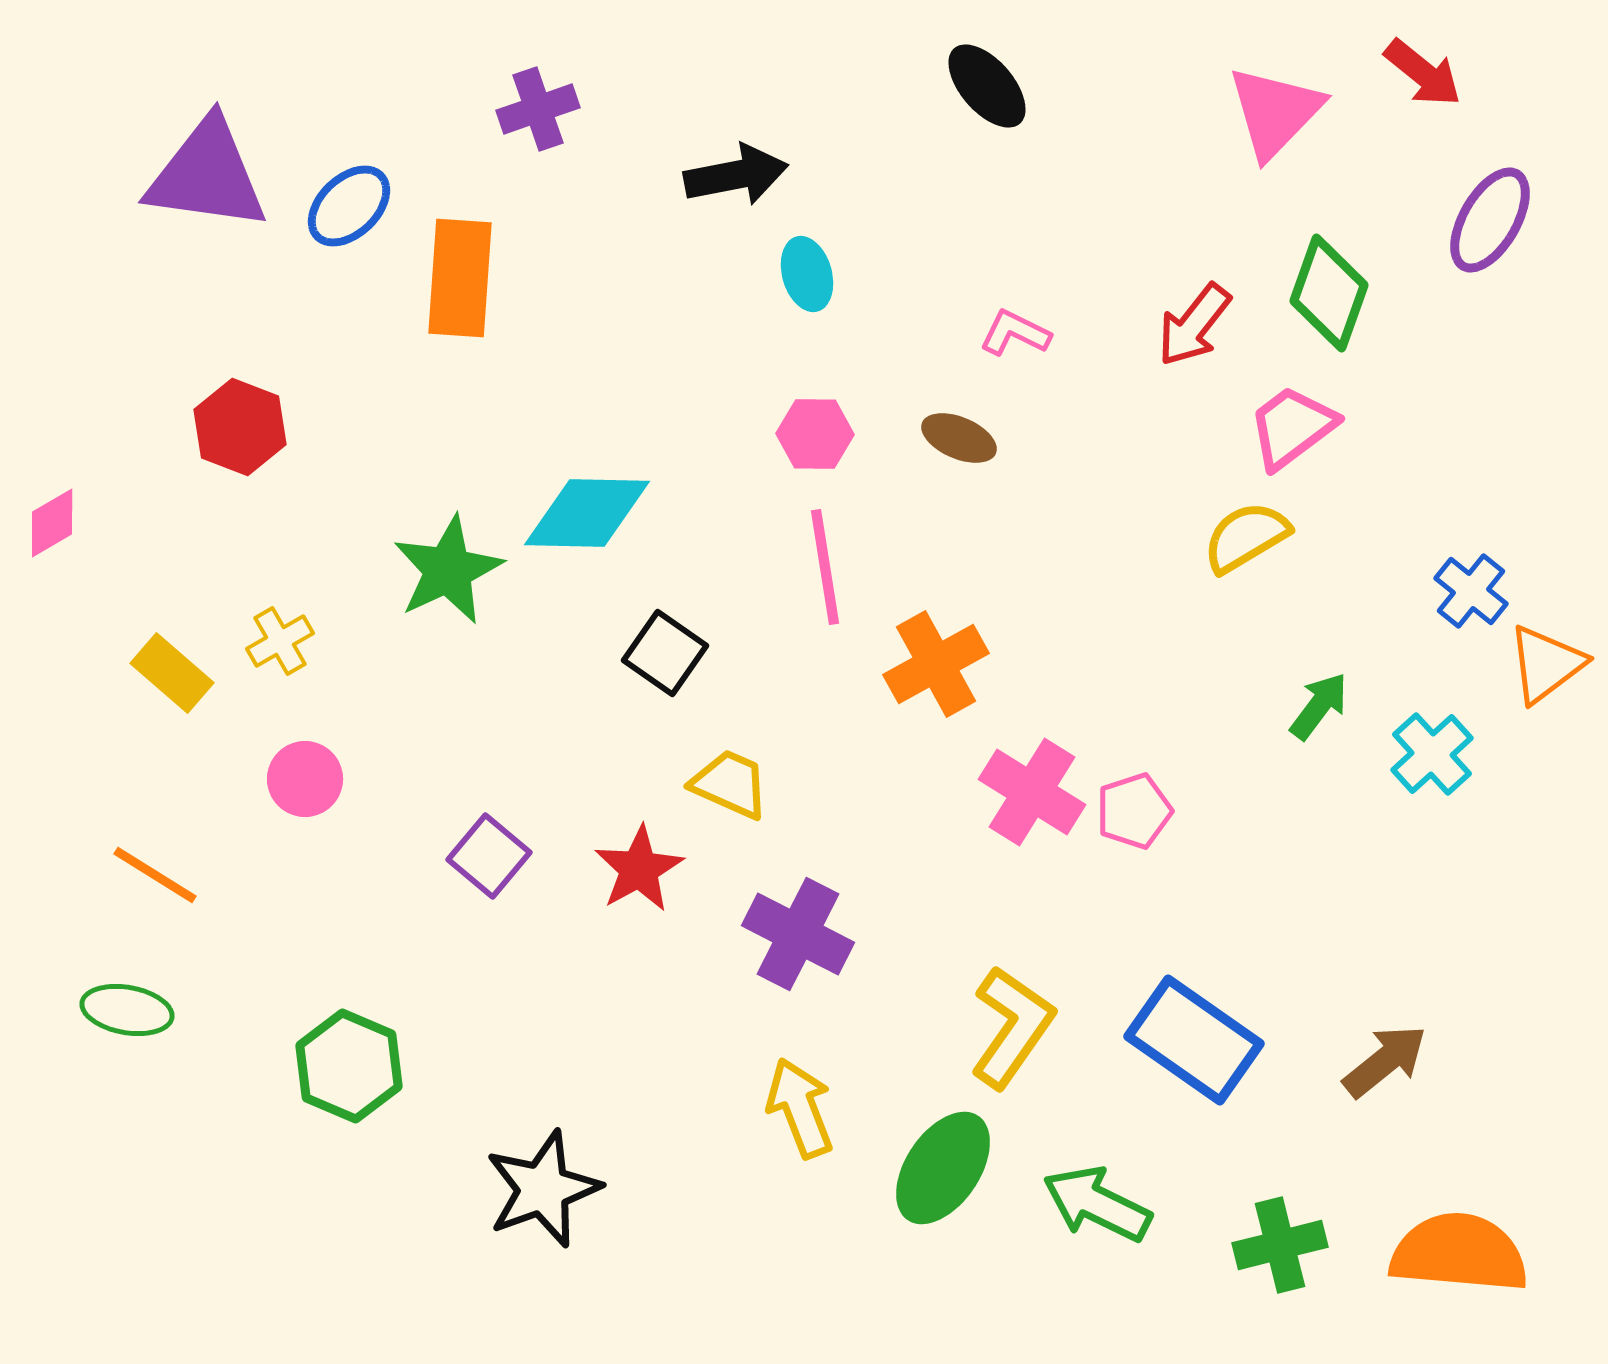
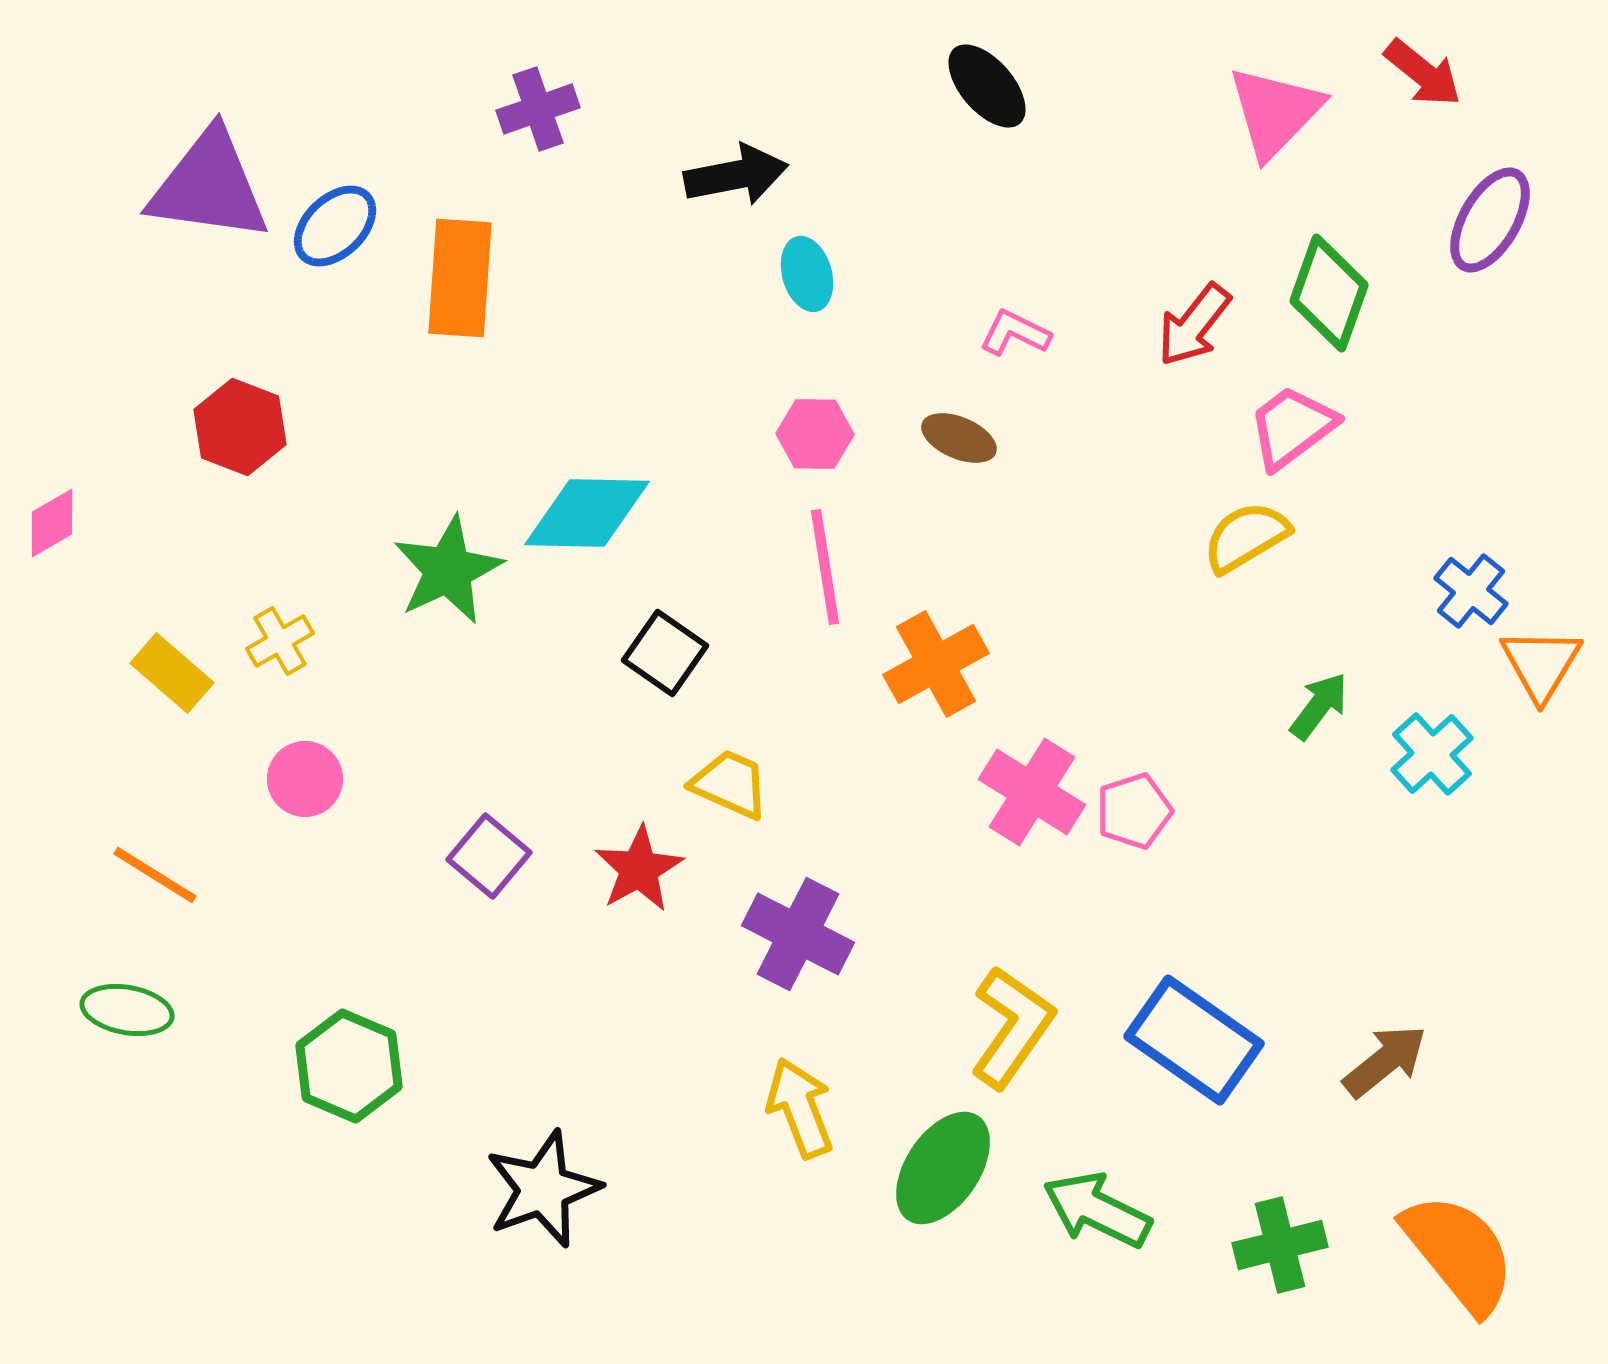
purple triangle at (207, 175): moved 2 px right, 11 px down
blue ellipse at (349, 206): moved 14 px left, 20 px down
orange triangle at (1546, 664): moved 5 px left; rotated 22 degrees counterclockwise
green arrow at (1097, 1204): moved 6 px down
orange semicircle at (1459, 1253): rotated 46 degrees clockwise
